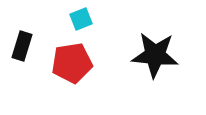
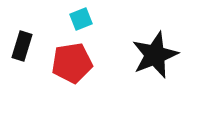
black star: rotated 27 degrees counterclockwise
